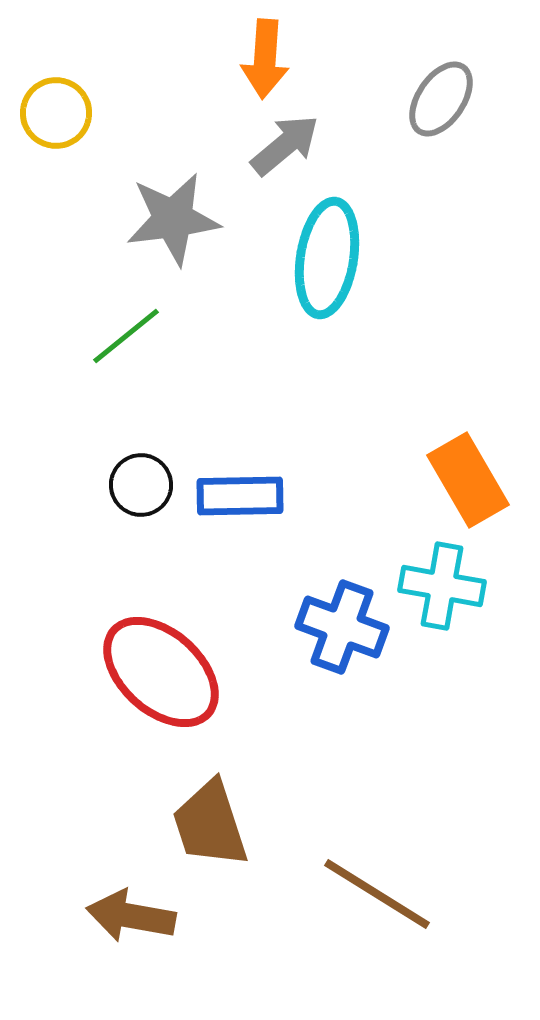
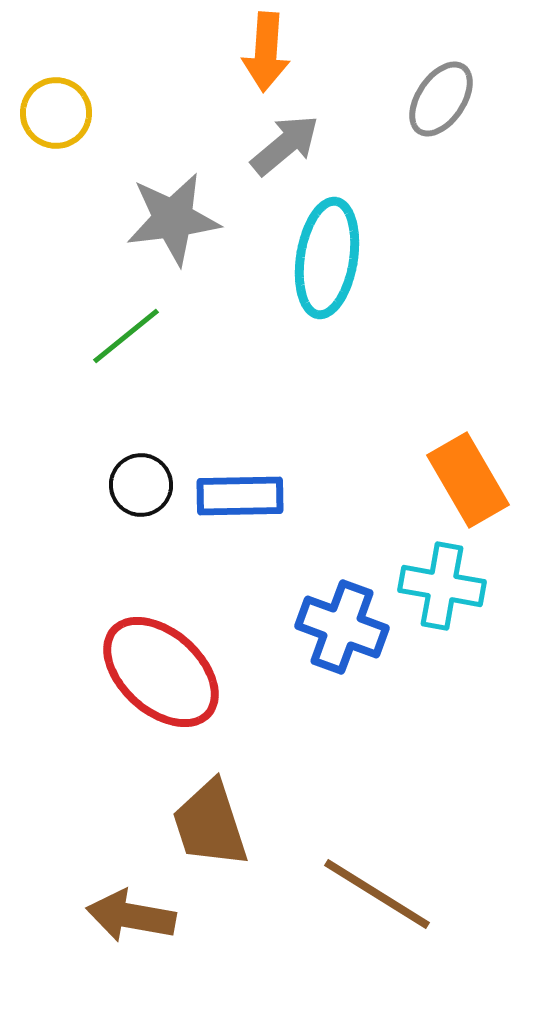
orange arrow: moved 1 px right, 7 px up
